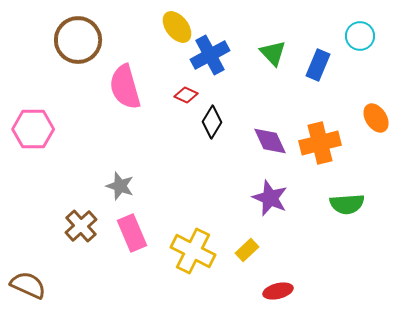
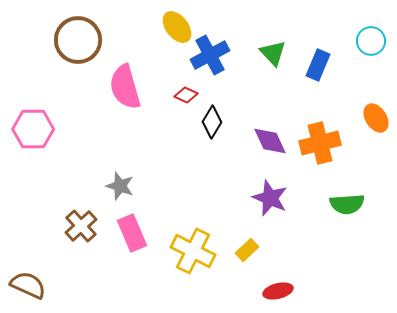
cyan circle: moved 11 px right, 5 px down
